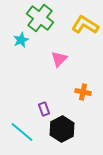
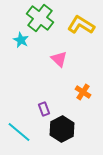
yellow L-shape: moved 4 px left
cyan star: rotated 21 degrees counterclockwise
pink triangle: rotated 30 degrees counterclockwise
orange cross: rotated 21 degrees clockwise
cyan line: moved 3 px left
